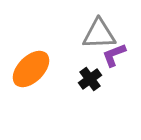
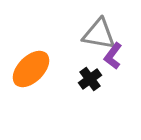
gray triangle: rotated 12 degrees clockwise
purple L-shape: moved 1 px left, 1 px down; rotated 32 degrees counterclockwise
